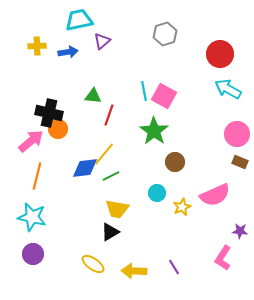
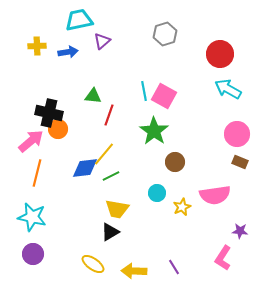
orange line: moved 3 px up
pink semicircle: rotated 16 degrees clockwise
